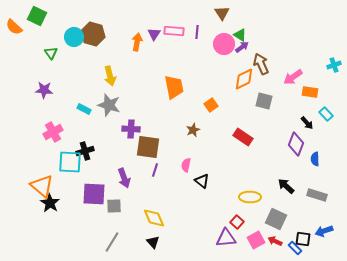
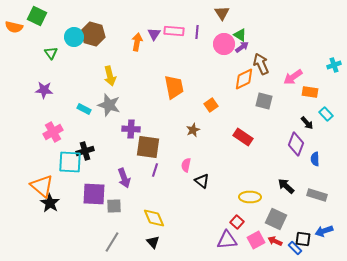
orange semicircle at (14, 27): rotated 30 degrees counterclockwise
purple triangle at (226, 238): moved 1 px right, 2 px down
